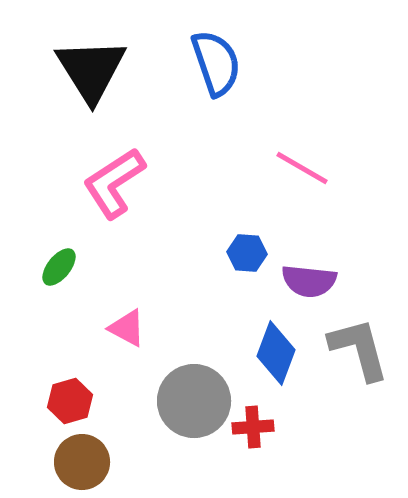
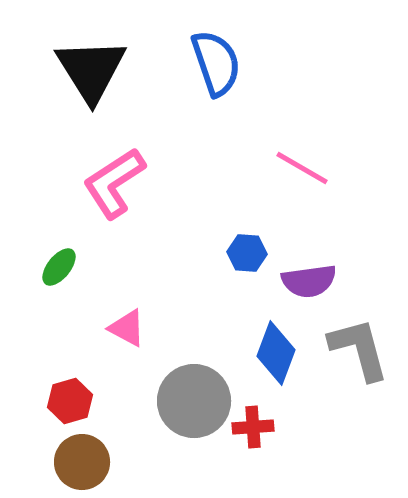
purple semicircle: rotated 14 degrees counterclockwise
